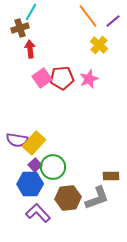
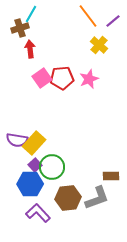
cyan line: moved 2 px down
green circle: moved 1 px left
